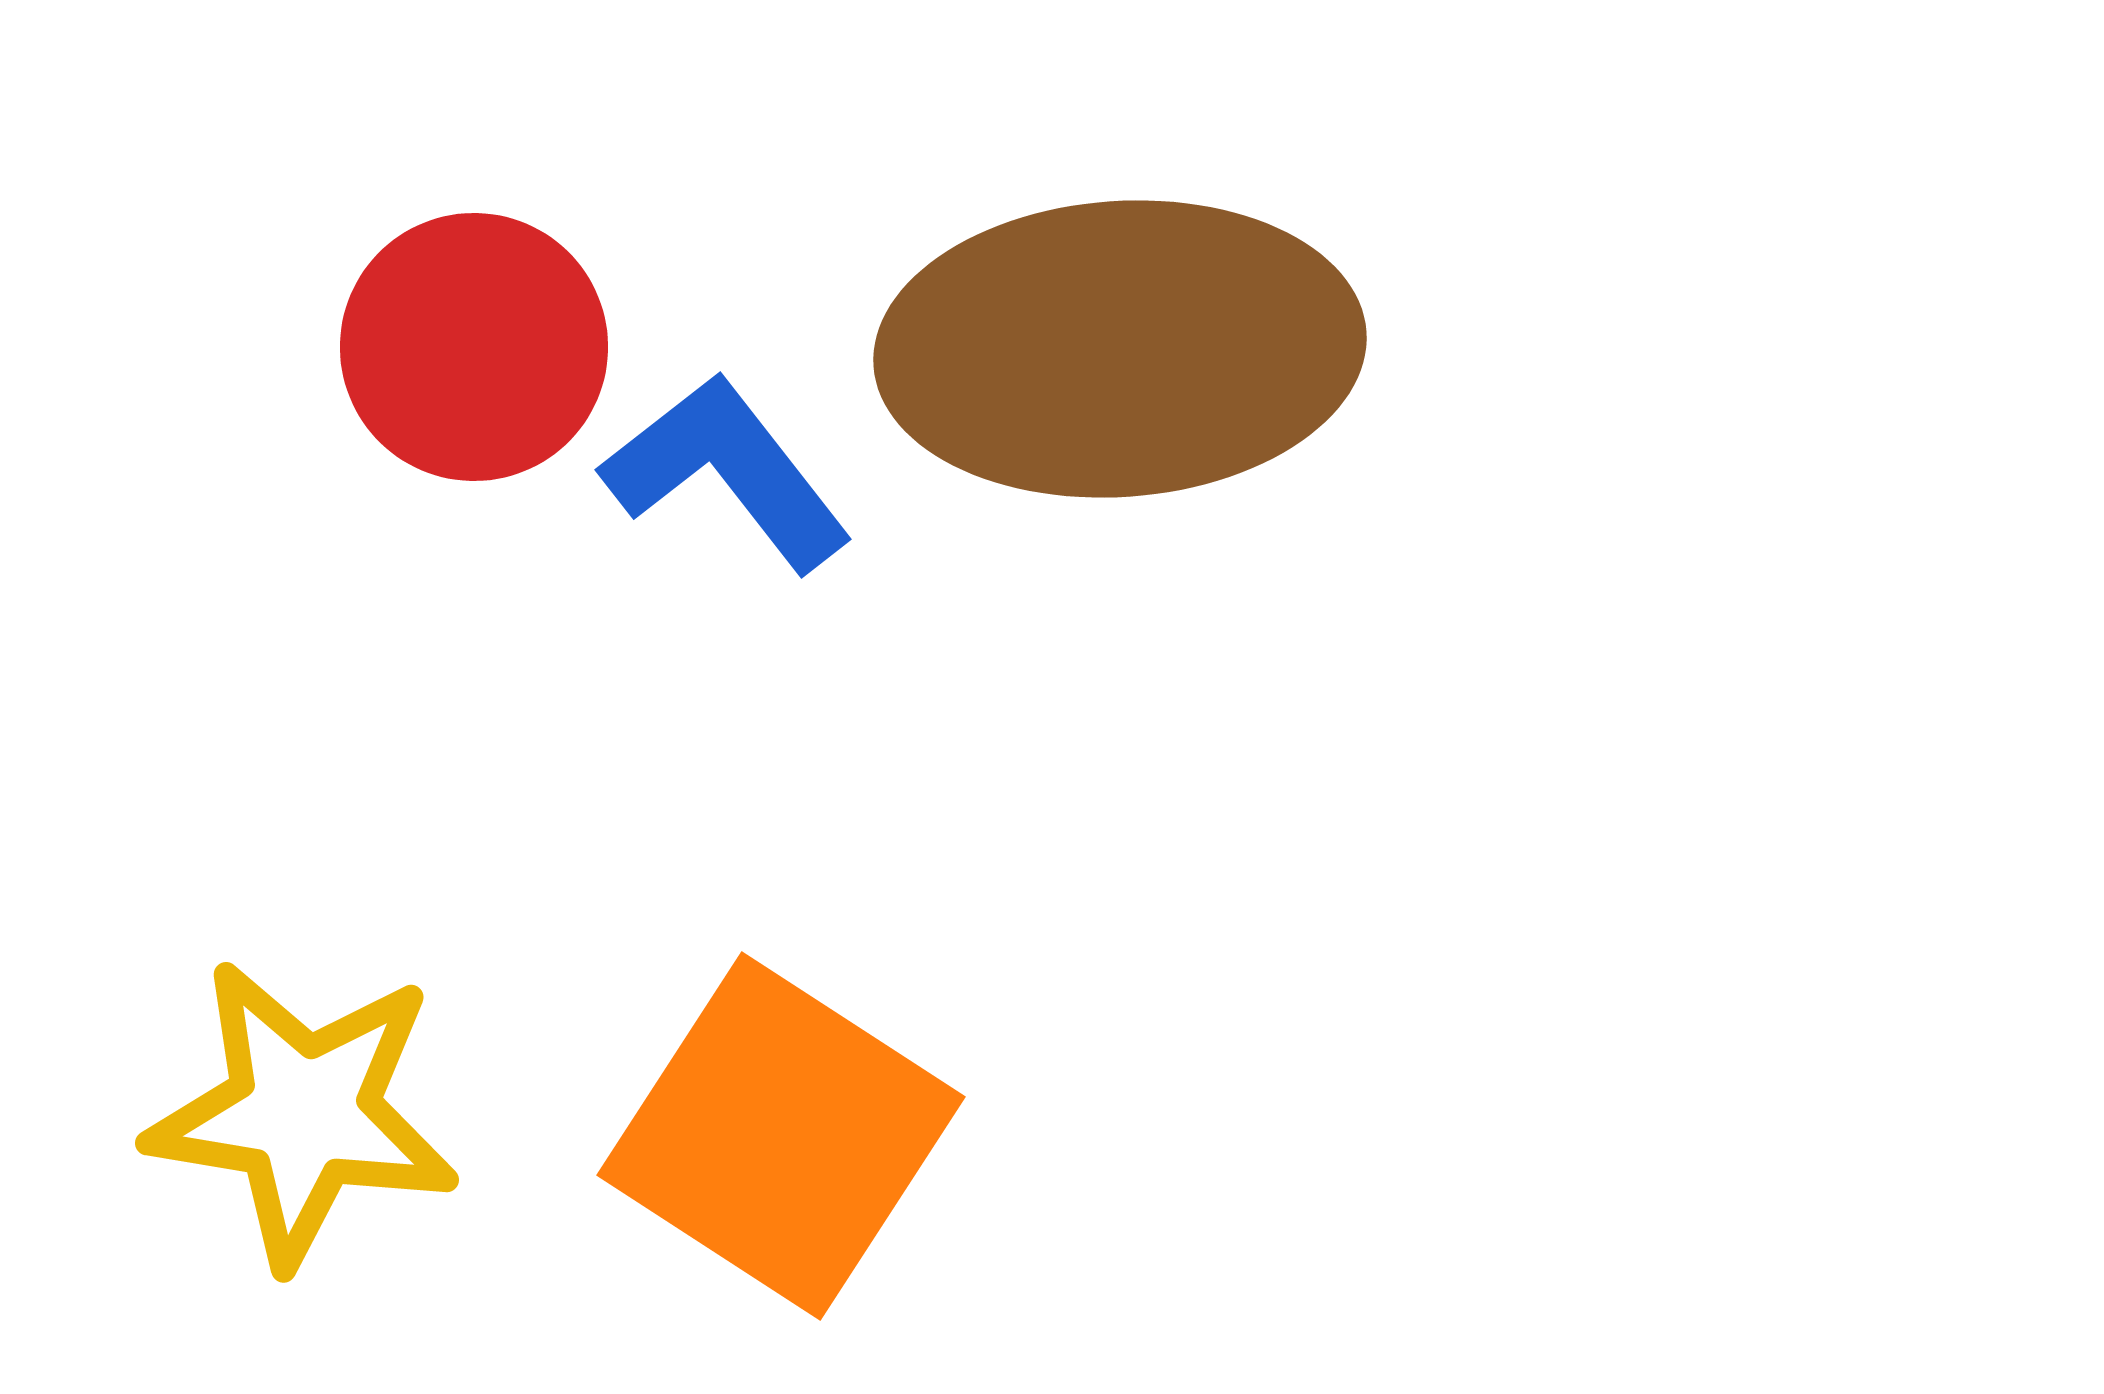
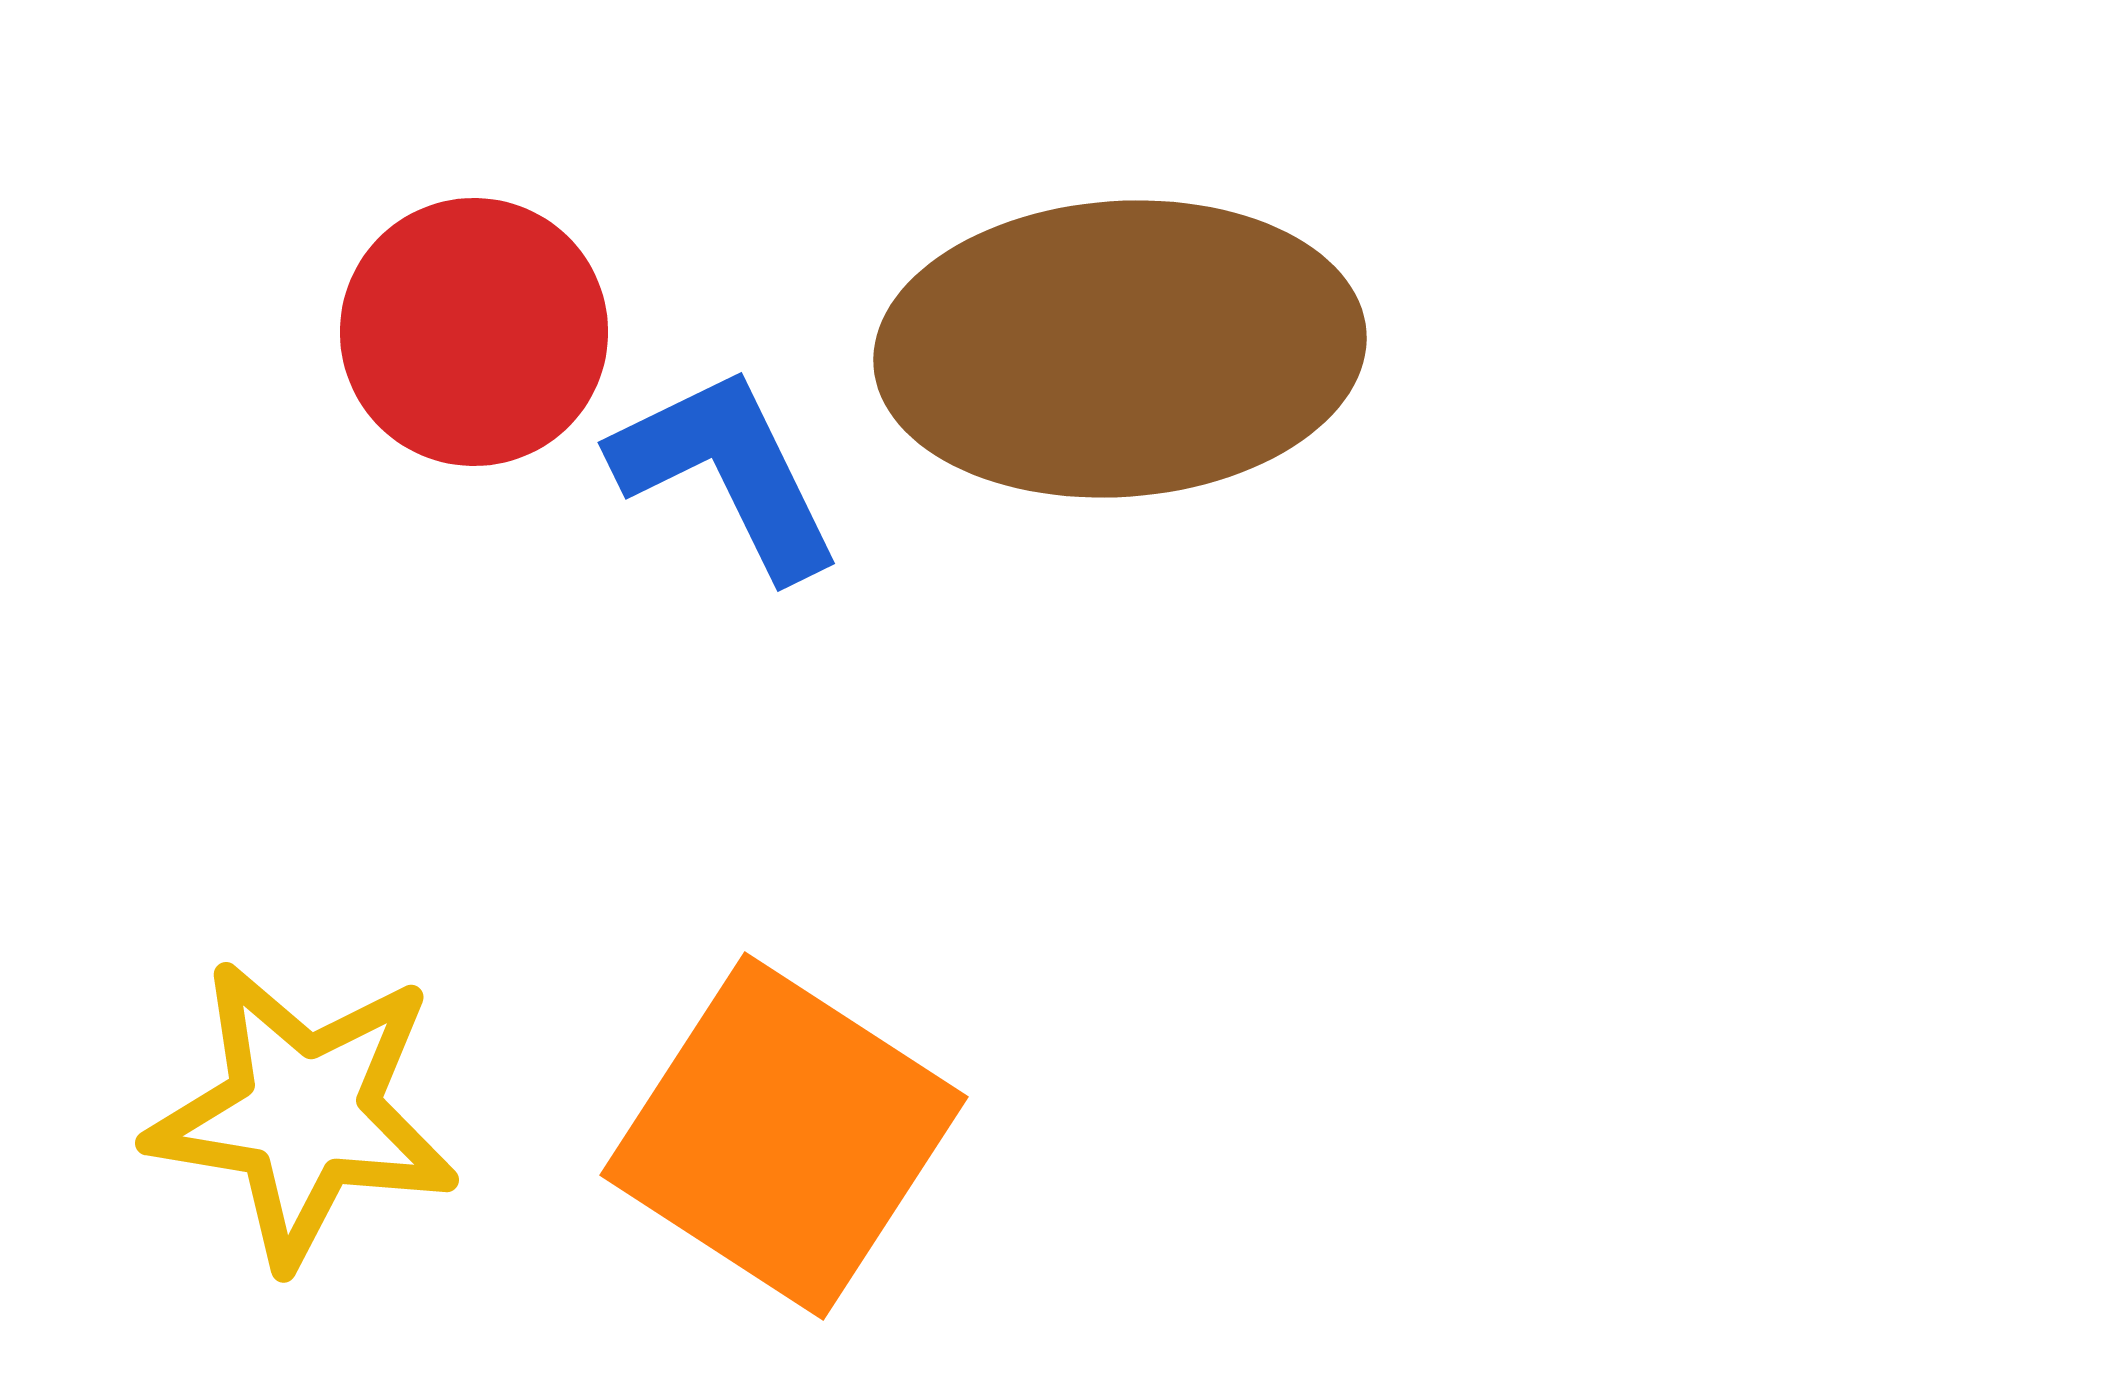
red circle: moved 15 px up
blue L-shape: rotated 12 degrees clockwise
orange square: moved 3 px right
